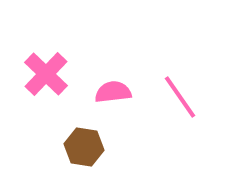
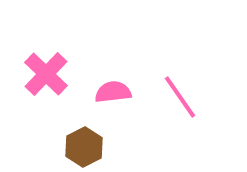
brown hexagon: rotated 24 degrees clockwise
